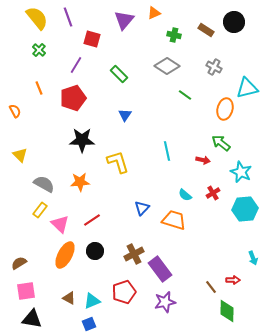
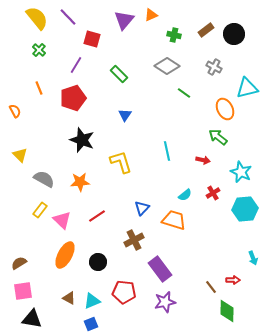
orange triangle at (154, 13): moved 3 px left, 2 px down
purple line at (68, 17): rotated 24 degrees counterclockwise
black circle at (234, 22): moved 12 px down
brown rectangle at (206, 30): rotated 70 degrees counterclockwise
green line at (185, 95): moved 1 px left, 2 px up
orange ellipse at (225, 109): rotated 40 degrees counterclockwise
black star at (82, 140): rotated 20 degrees clockwise
green arrow at (221, 143): moved 3 px left, 6 px up
yellow L-shape at (118, 162): moved 3 px right
gray semicircle at (44, 184): moved 5 px up
cyan semicircle at (185, 195): rotated 80 degrees counterclockwise
red line at (92, 220): moved 5 px right, 4 px up
pink triangle at (60, 224): moved 2 px right, 4 px up
black circle at (95, 251): moved 3 px right, 11 px down
brown cross at (134, 254): moved 14 px up
pink square at (26, 291): moved 3 px left
red pentagon at (124, 292): rotated 25 degrees clockwise
blue square at (89, 324): moved 2 px right
